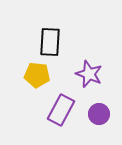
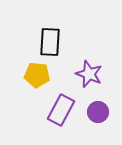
purple circle: moved 1 px left, 2 px up
